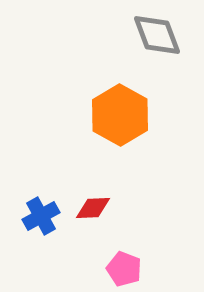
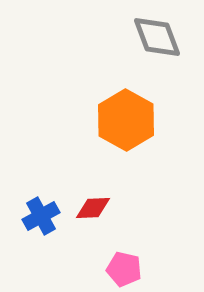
gray diamond: moved 2 px down
orange hexagon: moved 6 px right, 5 px down
pink pentagon: rotated 8 degrees counterclockwise
